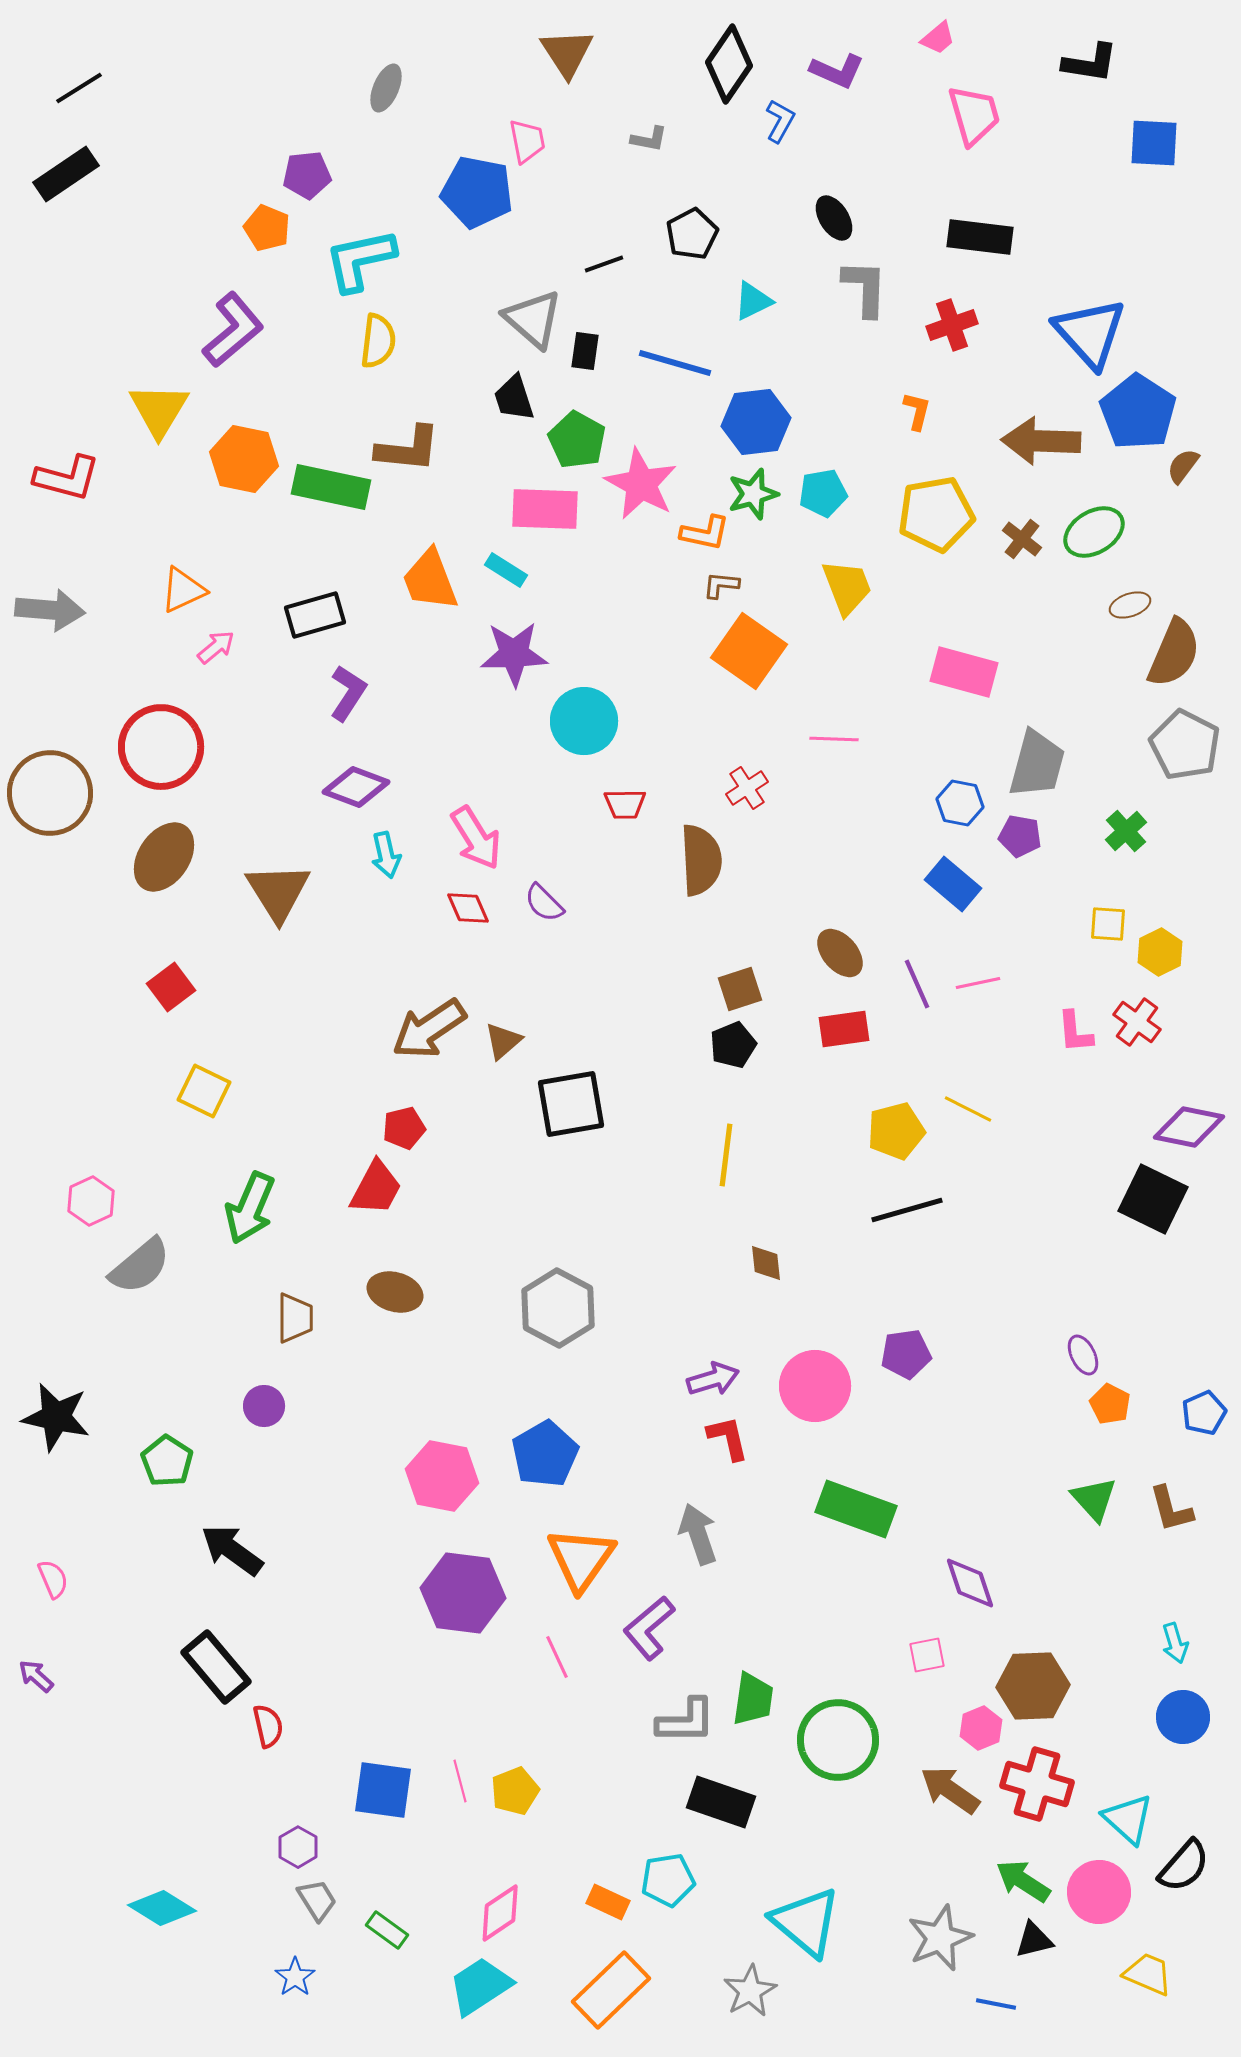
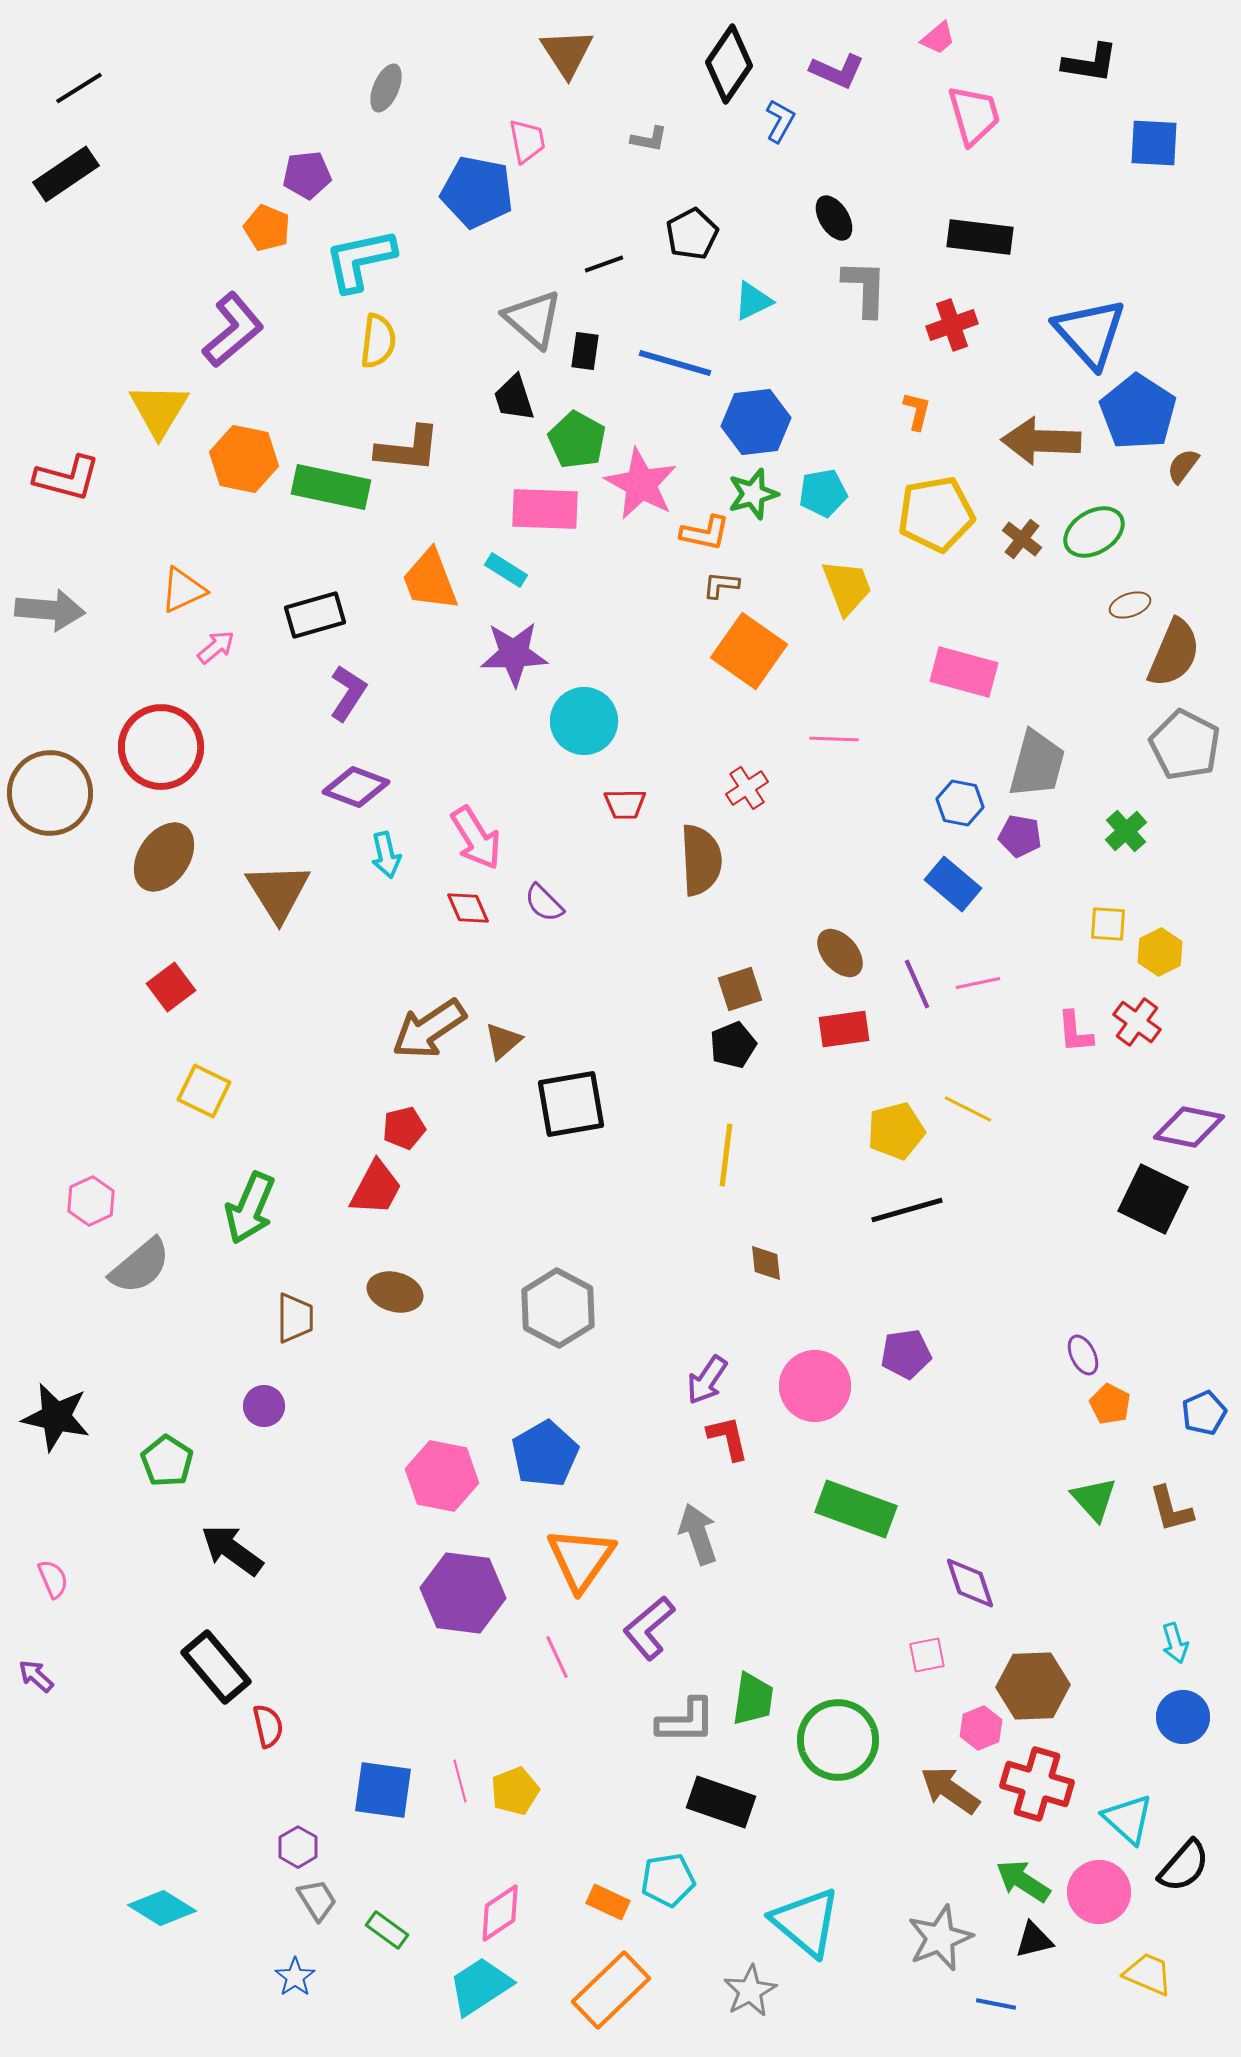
purple arrow at (713, 1379): moved 6 px left, 1 px down; rotated 141 degrees clockwise
